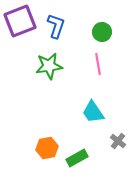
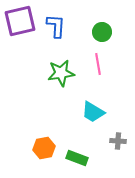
purple square: rotated 8 degrees clockwise
blue L-shape: rotated 15 degrees counterclockwise
green star: moved 12 px right, 7 px down
cyan trapezoid: rotated 25 degrees counterclockwise
gray cross: rotated 35 degrees counterclockwise
orange hexagon: moved 3 px left
green rectangle: rotated 50 degrees clockwise
